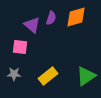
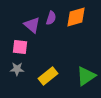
gray star: moved 3 px right, 5 px up
